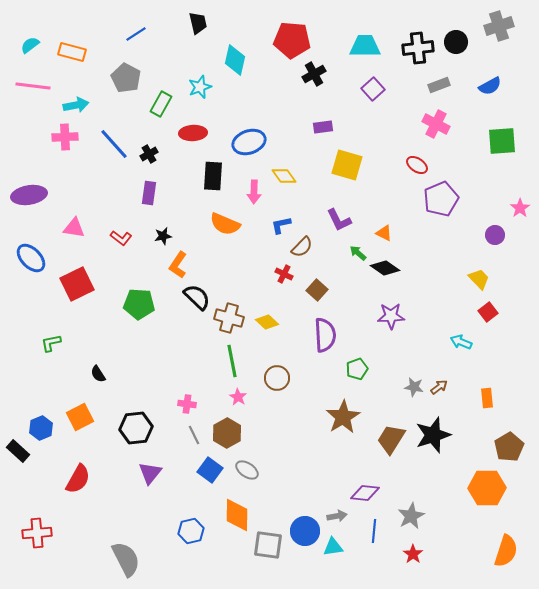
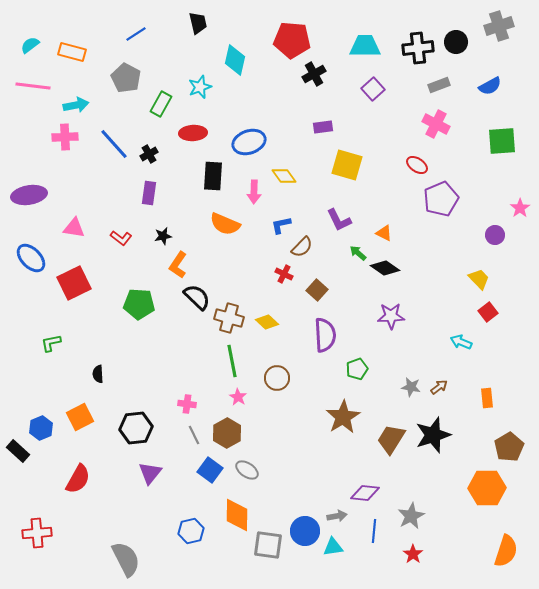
red square at (77, 284): moved 3 px left, 1 px up
black semicircle at (98, 374): rotated 30 degrees clockwise
gray star at (414, 387): moved 3 px left
